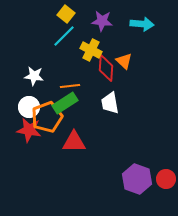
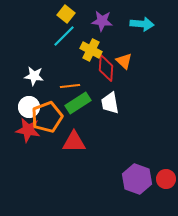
green rectangle: moved 13 px right
red star: moved 1 px left
